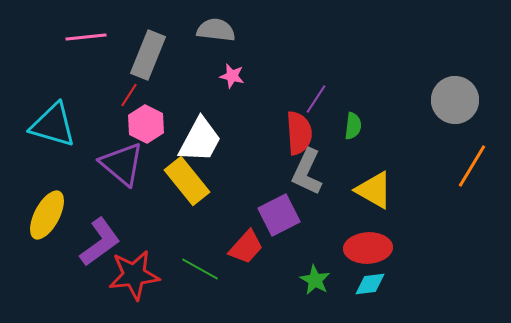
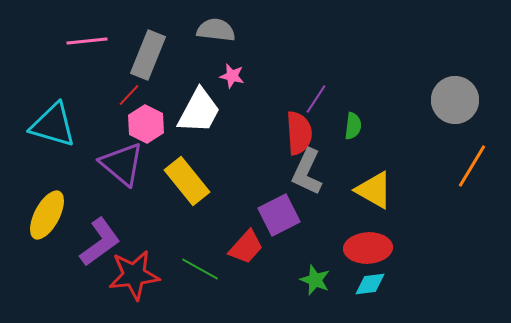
pink line: moved 1 px right, 4 px down
red line: rotated 10 degrees clockwise
white trapezoid: moved 1 px left, 29 px up
green star: rotated 8 degrees counterclockwise
